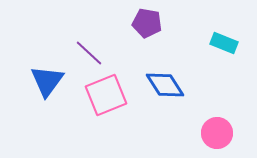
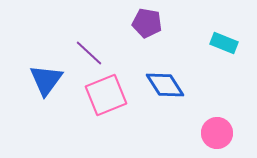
blue triangle: moved 1 px left, 1 px up
